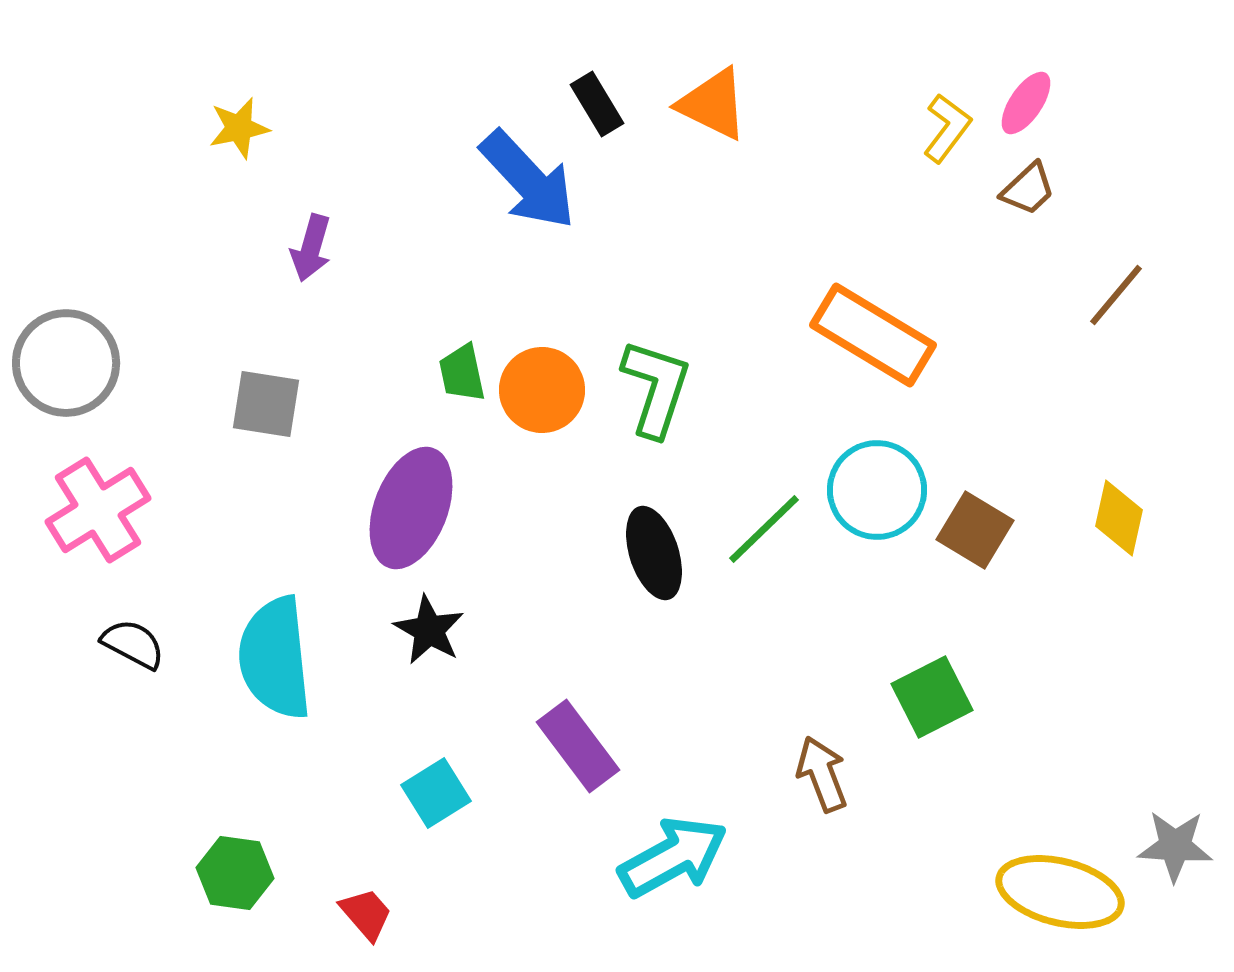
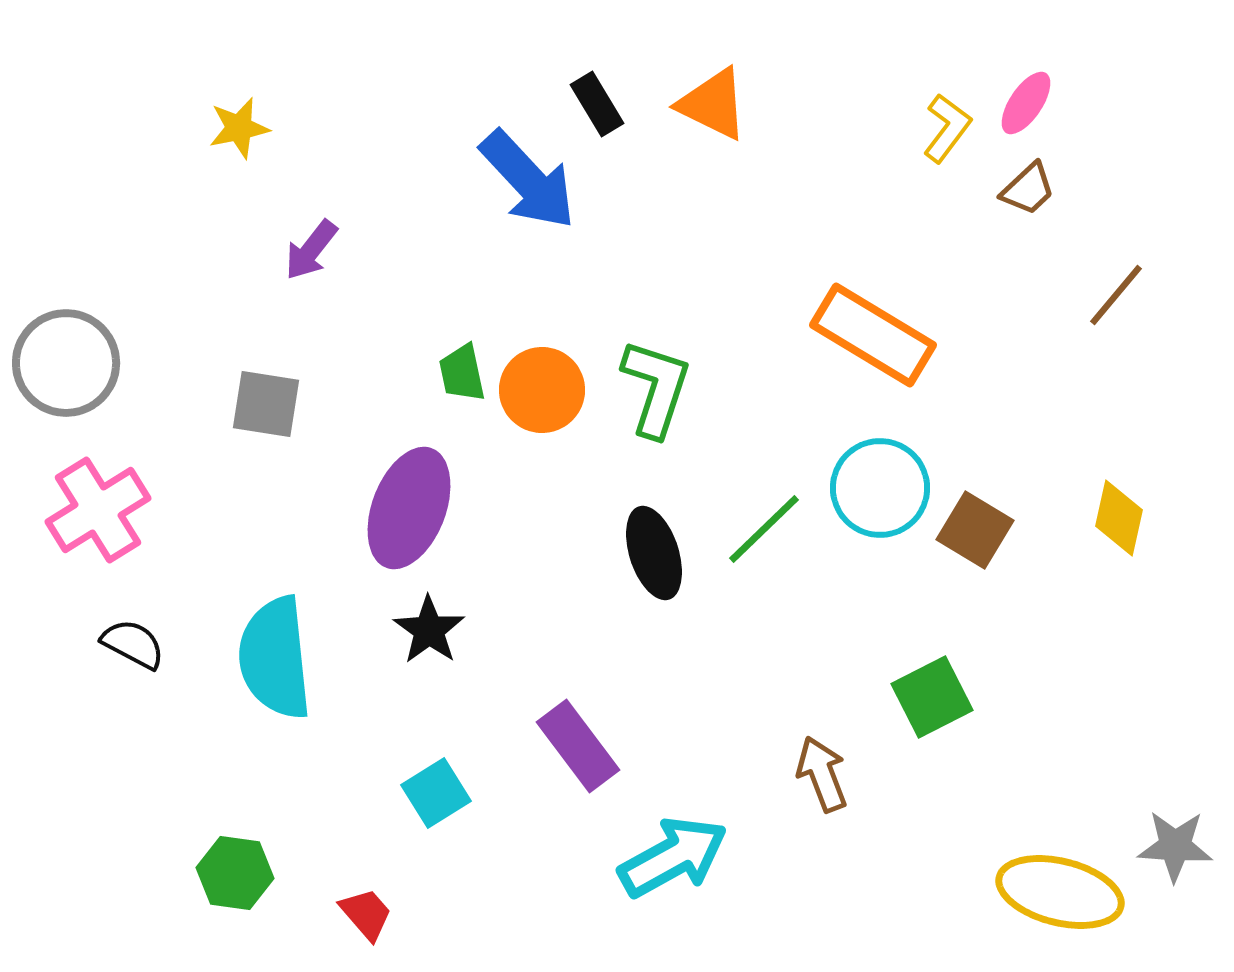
purple arrow: moved 2 px down; rotated 22 degrees clockwise
cyan circle: moved 3 px right, 2 px up
purple ellipse: moved 2 px left
black star: rotated 6 degrees clockwise
